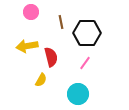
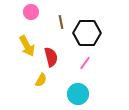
yellow arrow: rotated 110 degrees counterclockwise
